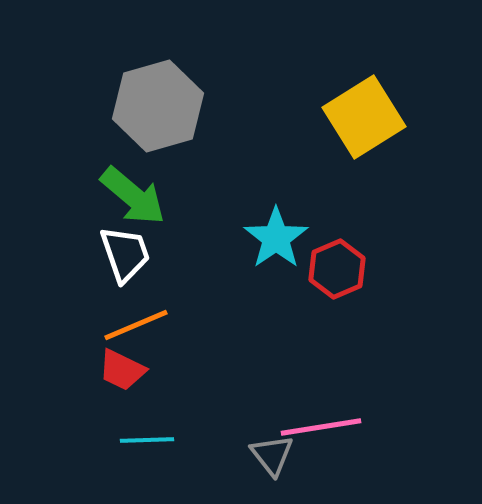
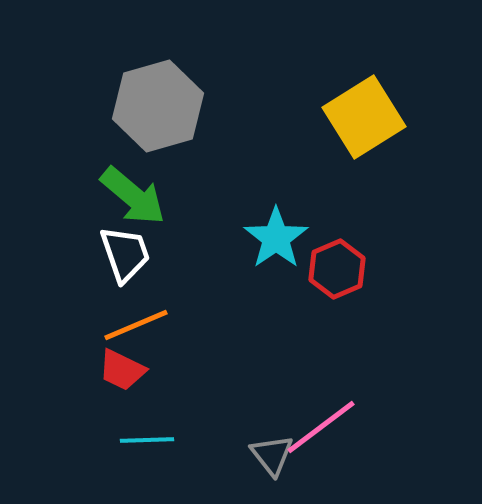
pink line: rotated 28 degrees counterclockwise
